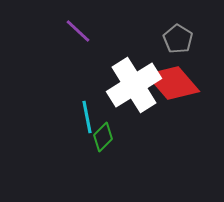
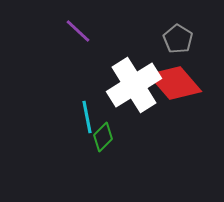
red diamond: moved 2 px right
